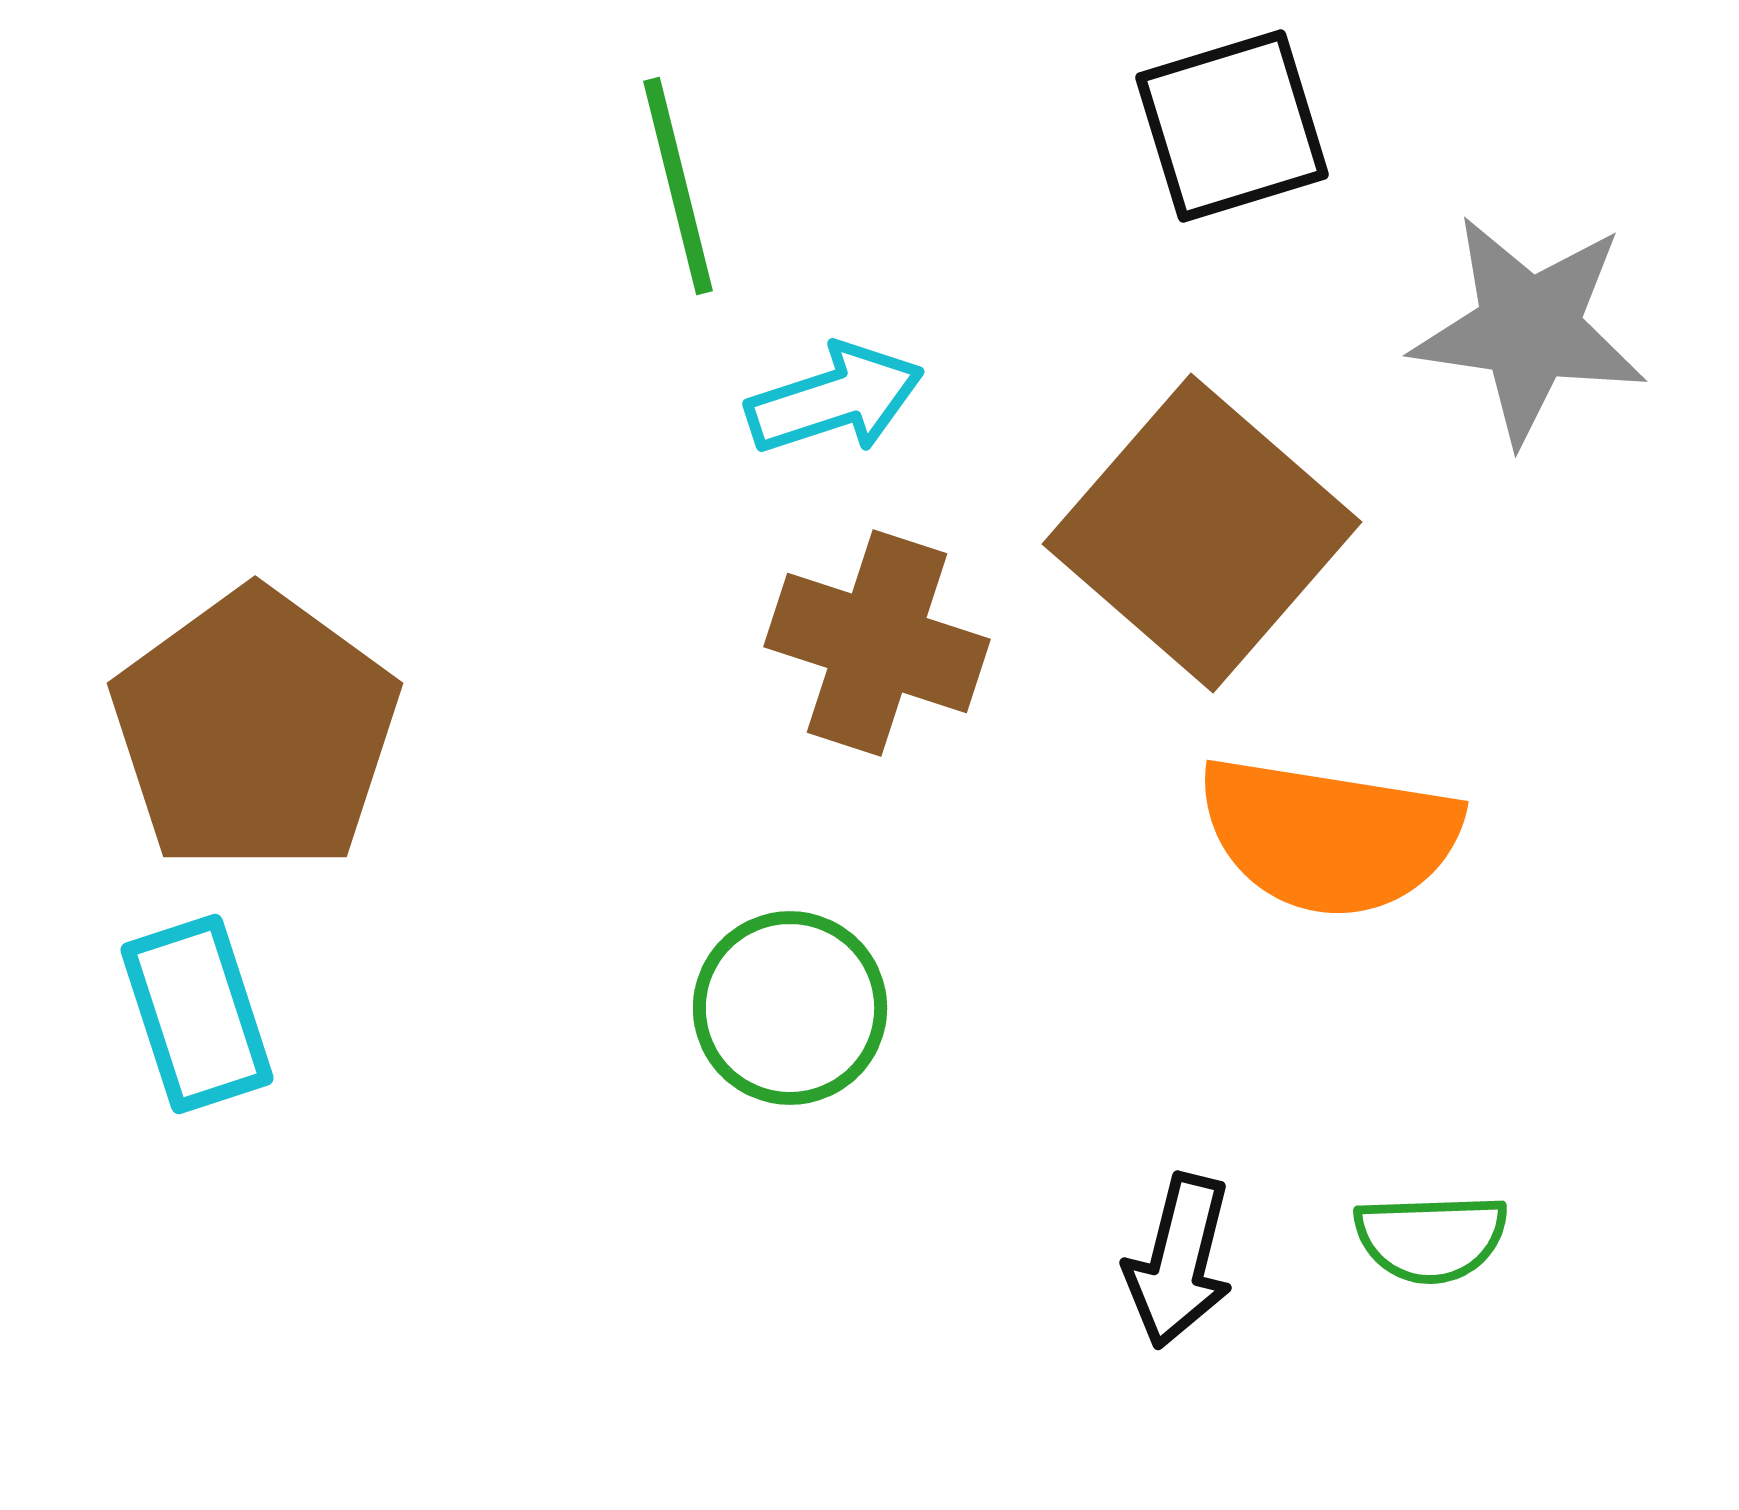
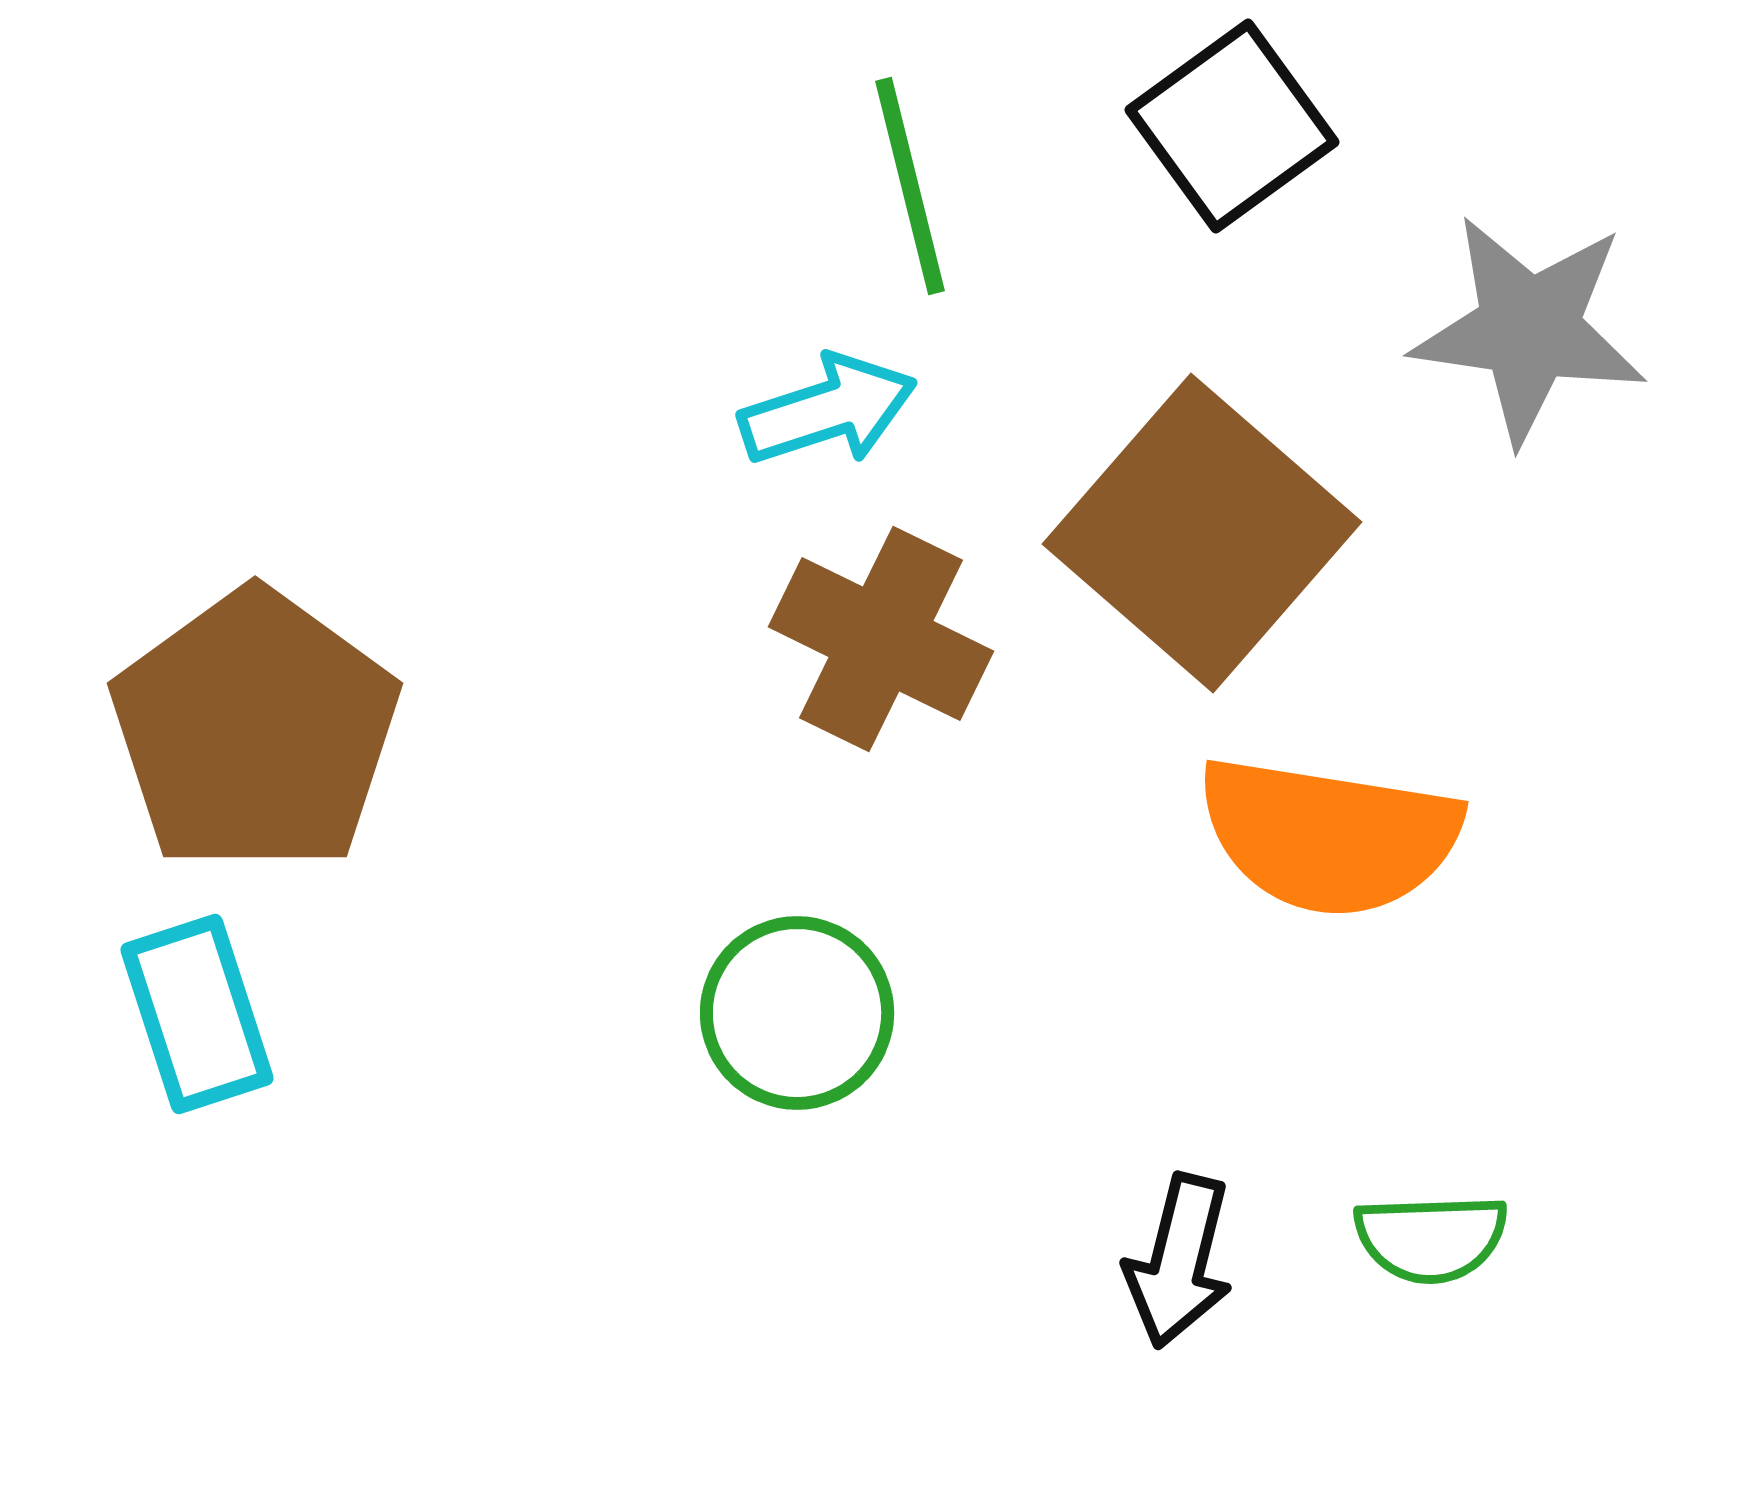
black square: rotated 19 degrees counterclockwise
green line: moved 232 px right
cyan arrow: moved 7 px left, 11 px down
brown cross: moved 4 px right, 4 px up; rotated 8 degrees clockwise
green circle: moved 7 px right, 5 px down
